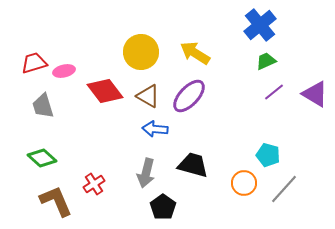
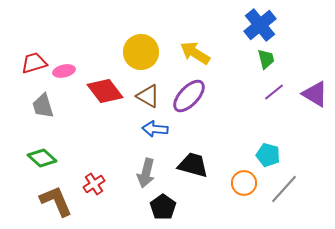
green trapezoid: moved 2 px up; rotated 100 degrees clockwise
